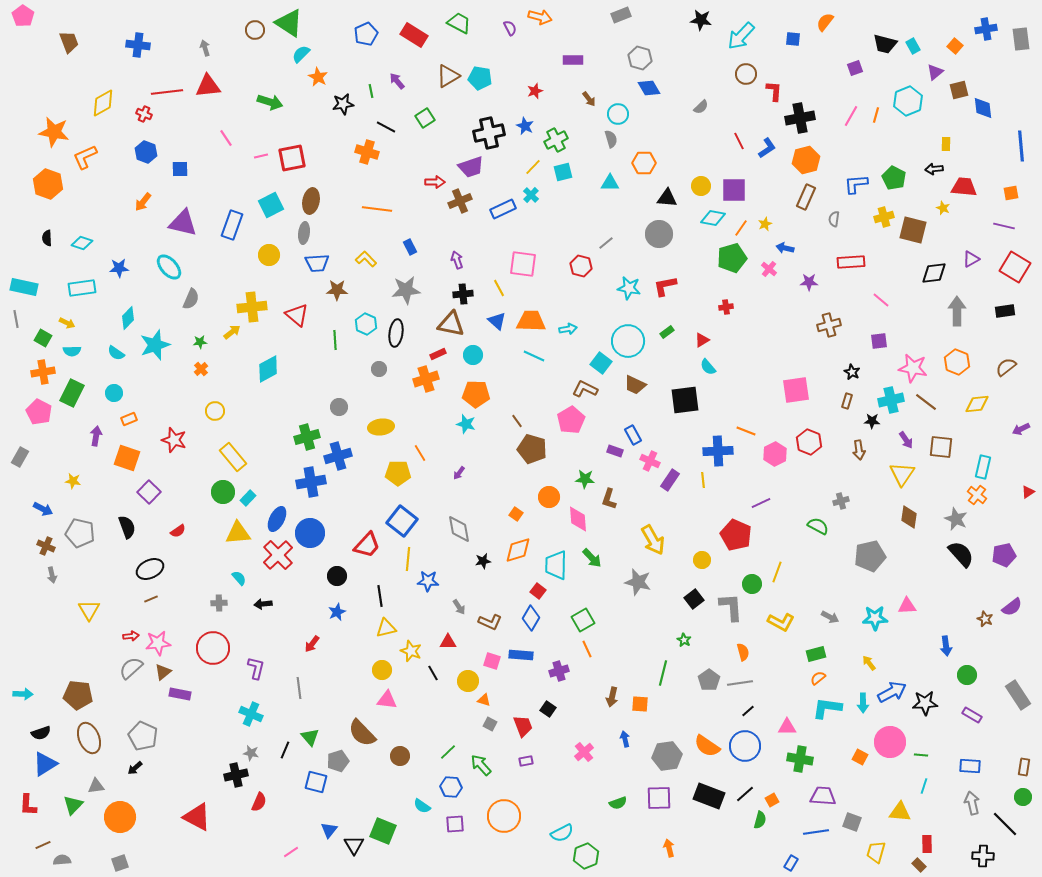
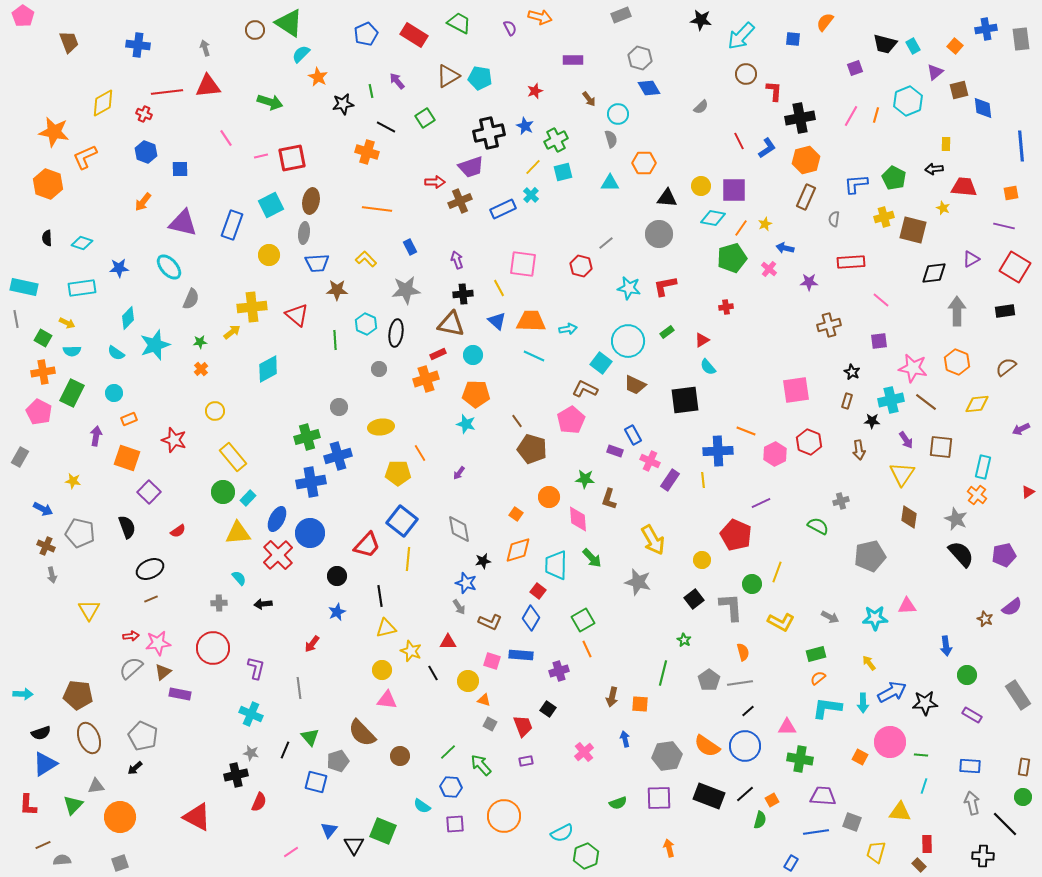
blue star at (428, 581): moved 38 px right, 2 px down; rotated 15 degrees clockwise
